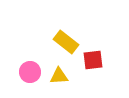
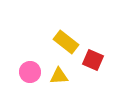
red square: rotated 30 degrees clockwise
